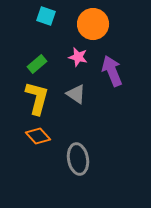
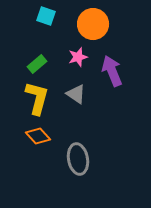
pink star: rotated 30 degrees counterclockwise
